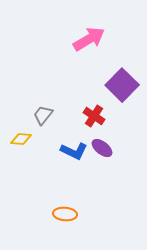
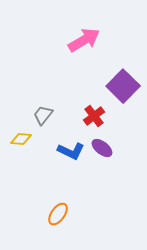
pink arrow: moved 5 px left, 1 px down
purple square: moved 1 px right, 1 px down
red cross: rotated 20 degrees clockwise
blue L-shape: moved 3 px left
orange ellipse: moved 7 px left; rotated 60 degrees counterclockwise
